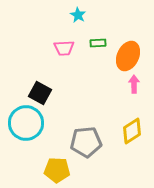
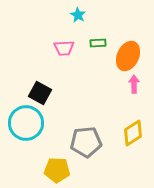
yellow diamond: moved 1 px right, 2 px down
